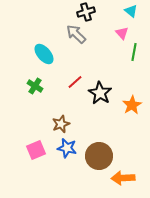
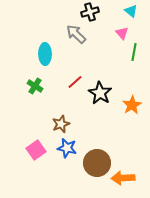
black cross: moved 4 px right
cyan ellipse: moved 1 px right; rotated 40 degrees clockwise
pink square: rotated 12 degrees counterclockwise
brown circle: moved 2 px left, 7 px down
